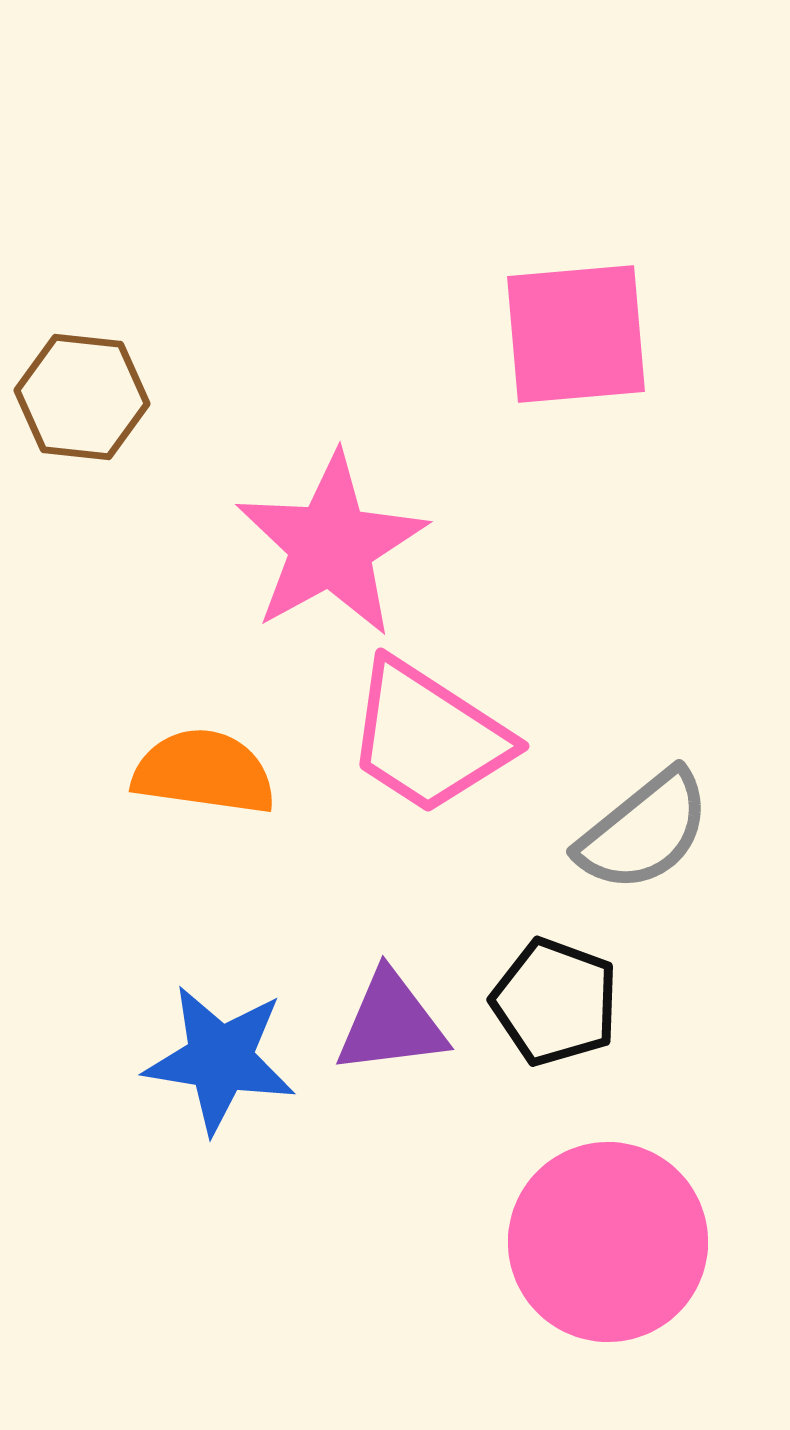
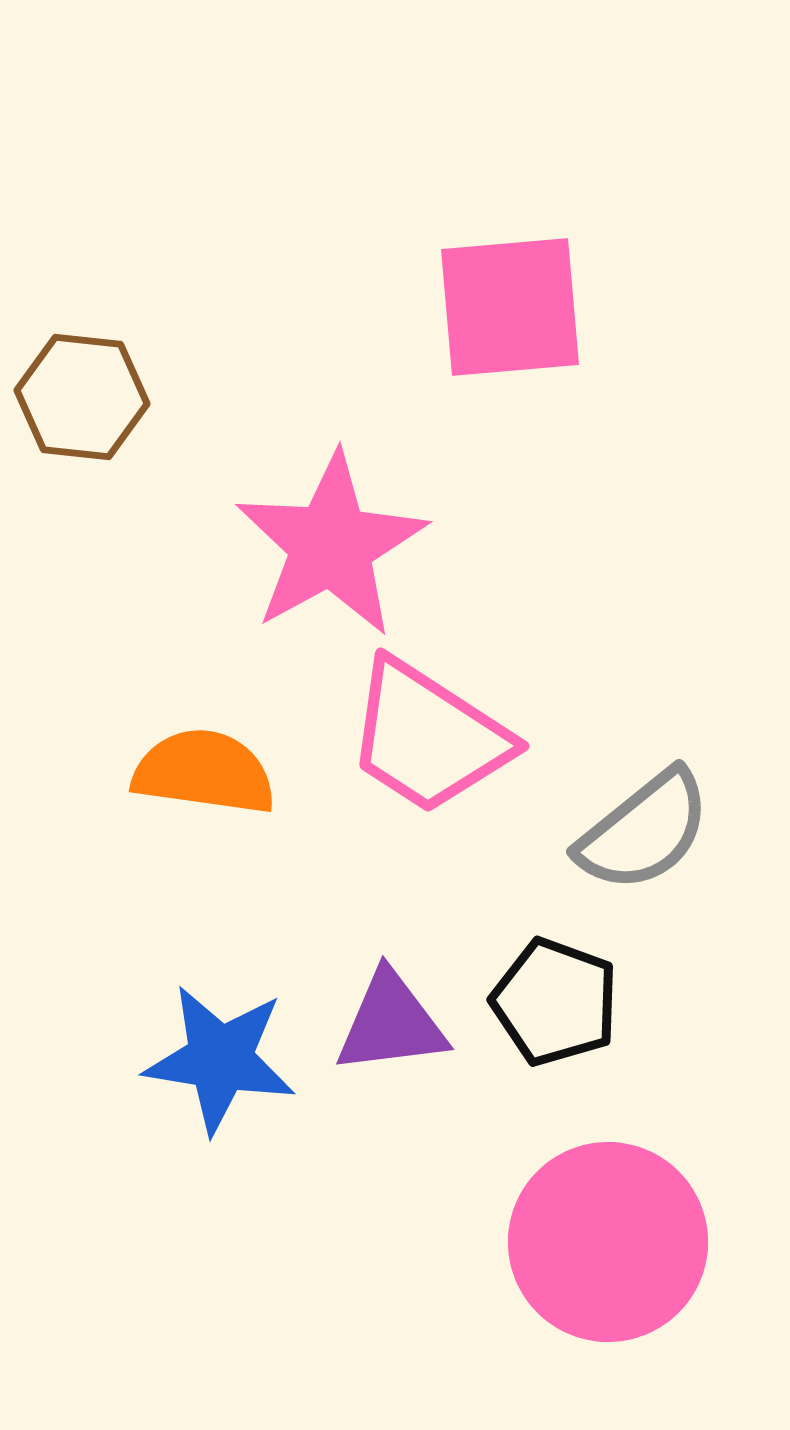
pink square: moved 66 px left, 27 px up
